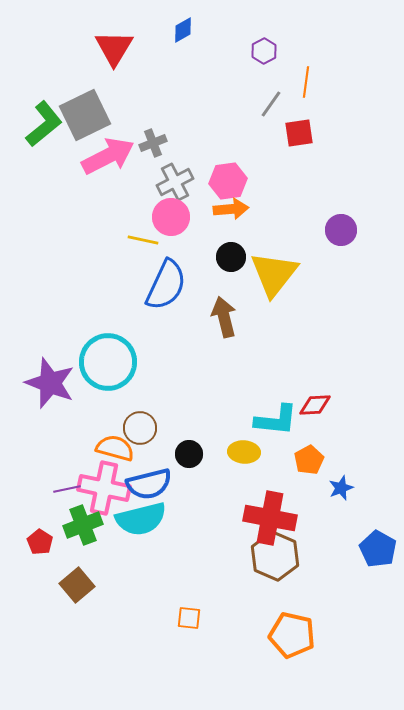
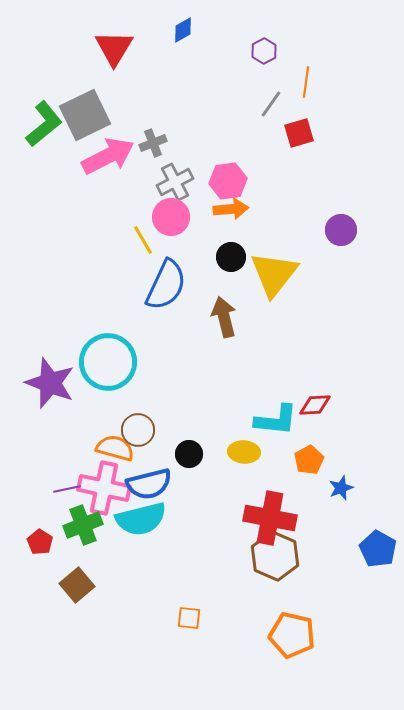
red square at (299, 133): rotated 8 degrees counterclockwise
yellow line at (143, 240): rotated 48 degrees clockwise
brown circle at (140, 428): moved 2 px left, 2 px down
